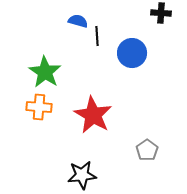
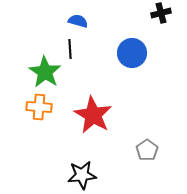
black cross: rotated 18 degrees counterclockwise
black line: moved 27 px left, 13 px down
